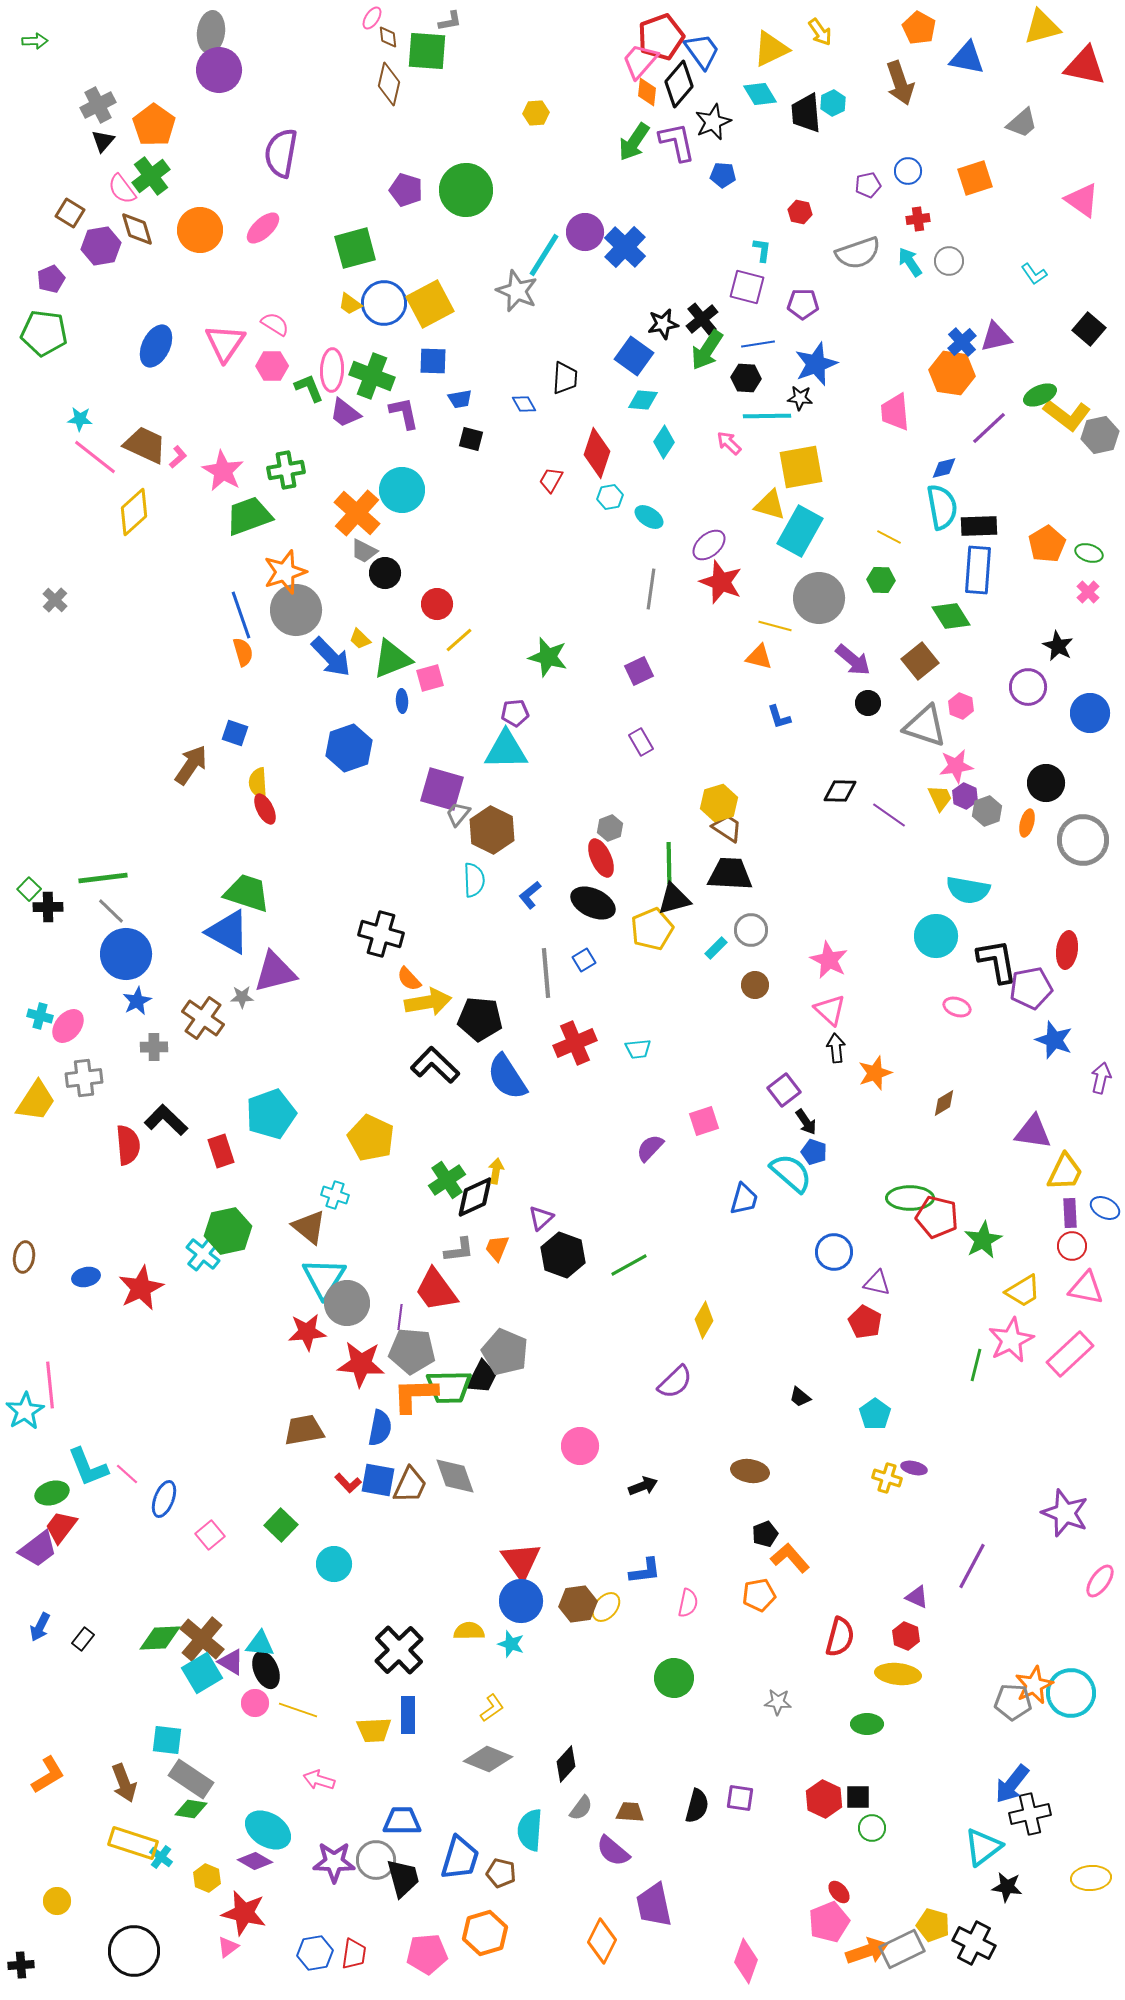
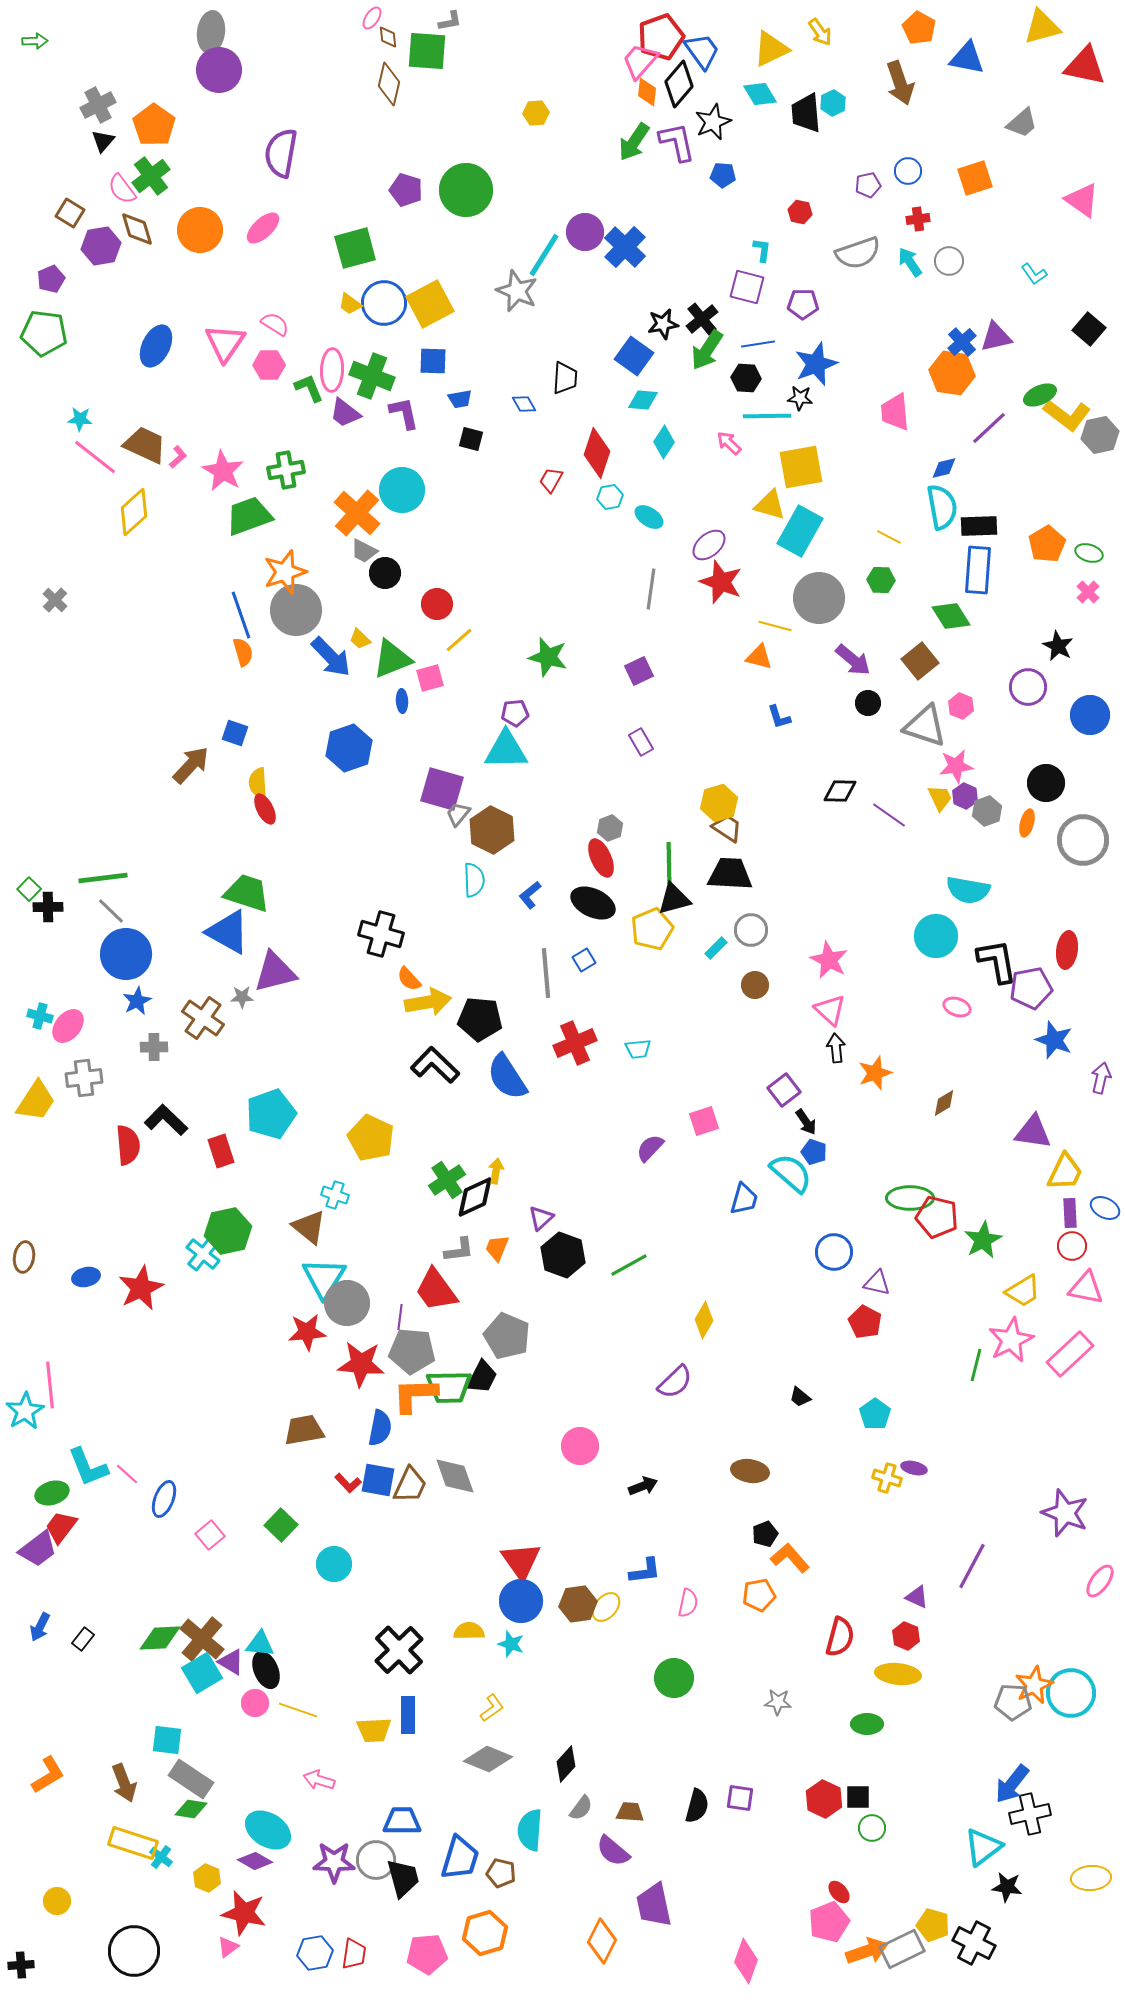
pink hexagon at (272, 366): moved 3 px left, 1 px up
blue circle at (1090, 713): moved 2 px down
brown arrow at (191, 765): rotated 9 degrees clockwise
gray pentagon at (505, 1352): moved 2 px right, 16 px up
